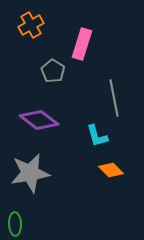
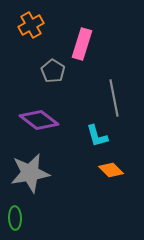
green ellipse: moved 6 px up
